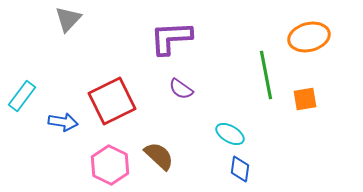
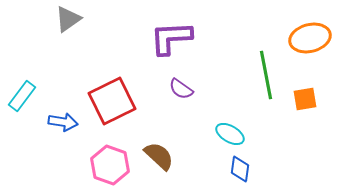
gray triangle: rotated 12 degrees clockwise
orange ellipse: moved 1 px right, 1 px down
pink hexagon: rotated 6 degrees counterclockwise
